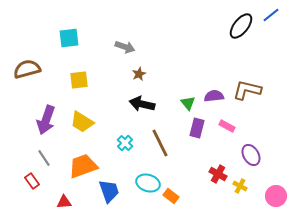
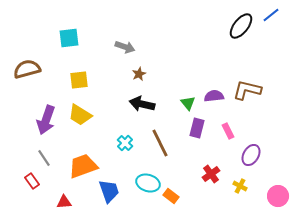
yellow trapezoid: moved 2 px left, 7 px up
pink rectangle: moved 1 px right, 5 px down; rotated 35 degrees clockwise
purple ellipse: rotated 60 degrees clockwise
red cross: moved 7 px left; rotated 24 degrees clockwise
pink circle: moved 2 px right
